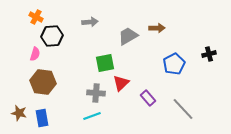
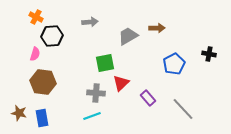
black cross: rotated 24 degrees clockwise
